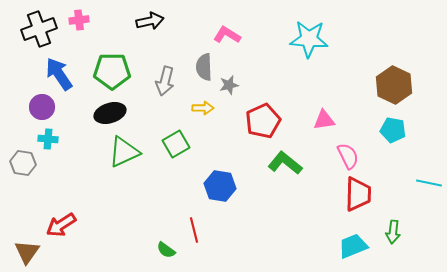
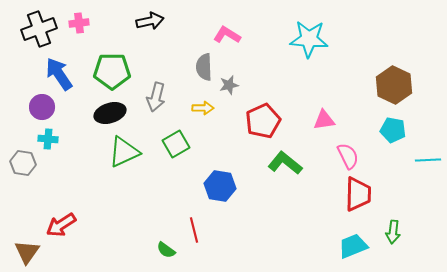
pink cross: moved 3 px down
gray arrow: moved 9 px left, 16 px down
cyan line: moved 1 px left, 23 px up; rotated 15 degrees counterclockwise
